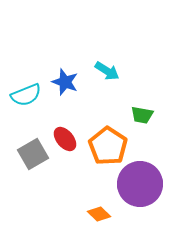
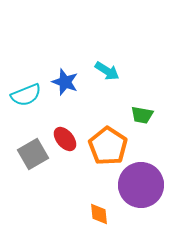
purple circle: moved 1 px right, 1 px down
orange diamond: rotated 40 degrees clockwise
